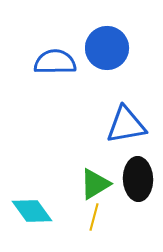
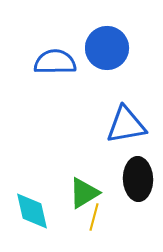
green triangle: moved 11 px left, 9 px down
cyan diamond: rotated 24 degrees clockwise
